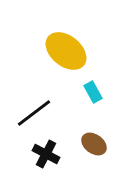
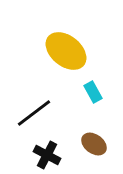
black cross: moved 1 px right, 1 px down
